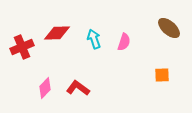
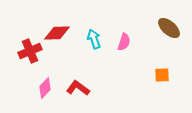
red cross: moved 8 px right, 4 px down
